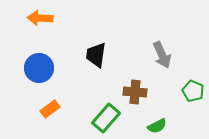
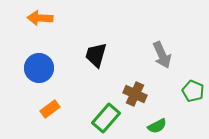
black trapezoid: rotated 8 degrees clockwise
brown cross: moved 2 px down; rotated 20 degrees clockwise
